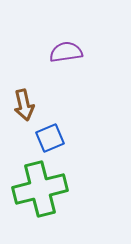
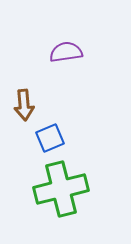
brown arrow: rotated 8 degrees clockwise
green cross: moved 21 px right
